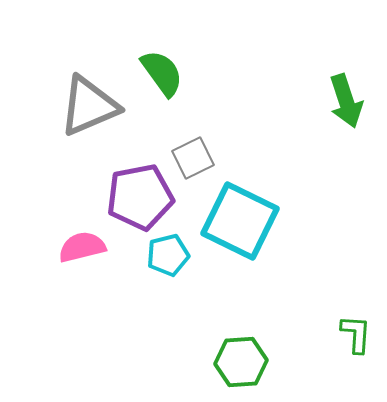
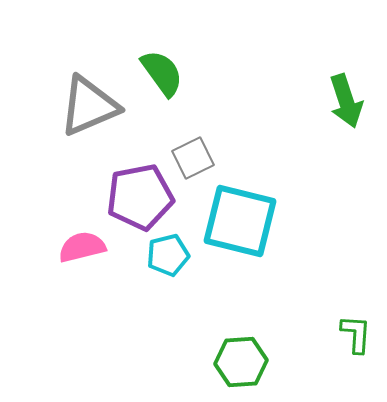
cyan square: rotated 12 degrees counterclockwise
